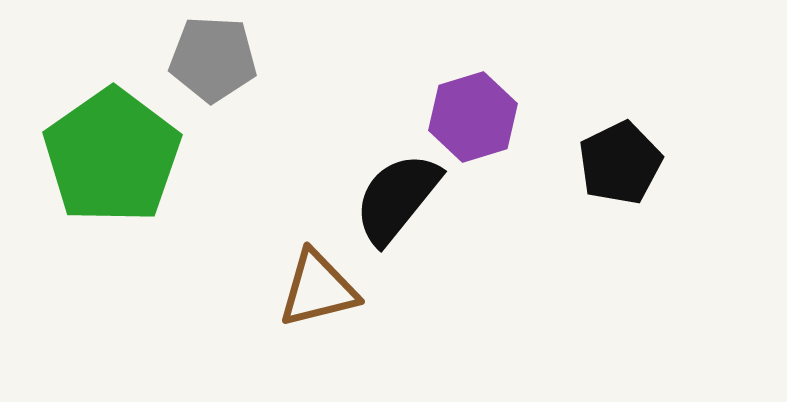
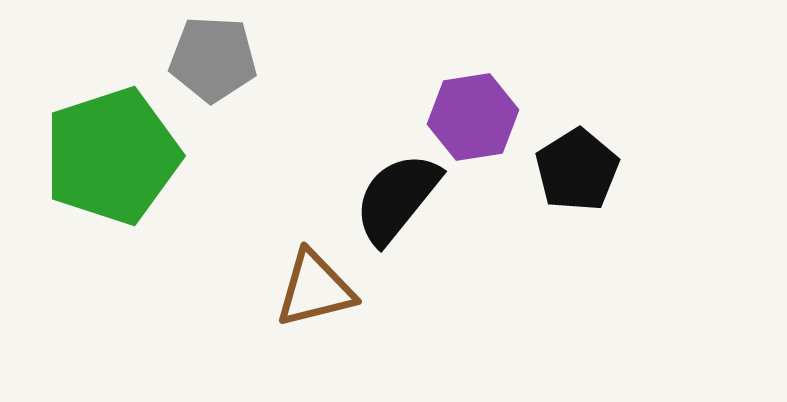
purple hexagon: rotated 8 degrees clockwise
green pentagon: rotated 17 degrees clockwise
black pentagon: moved 43 px left, 7 px down; rotated 6 degrees counterclockwise
brown triangle: moved 3 px left
